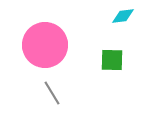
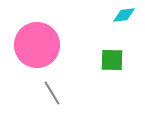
cyan diamond: moved 1 px right, 1 px up
pink circle: moved 8 px left
